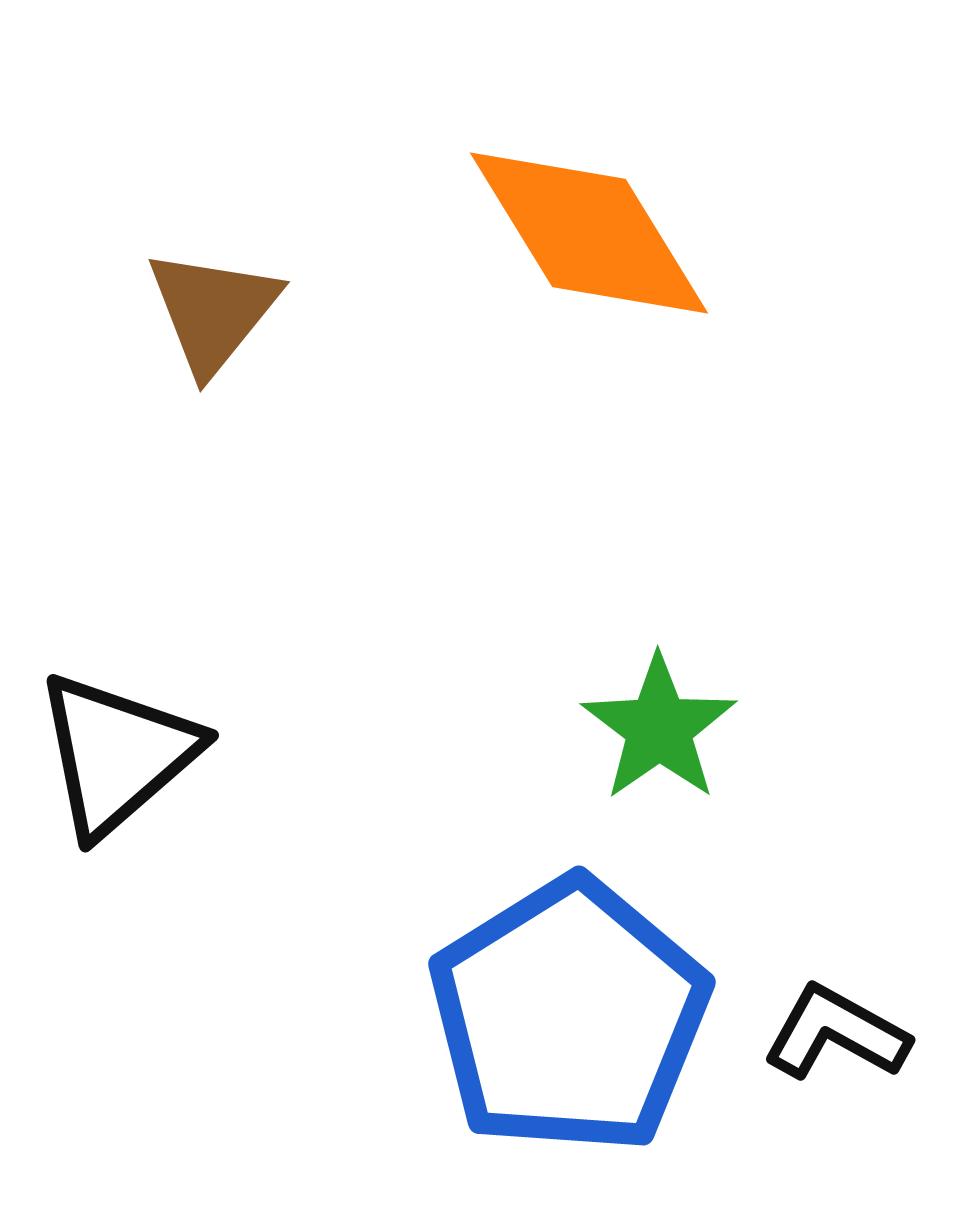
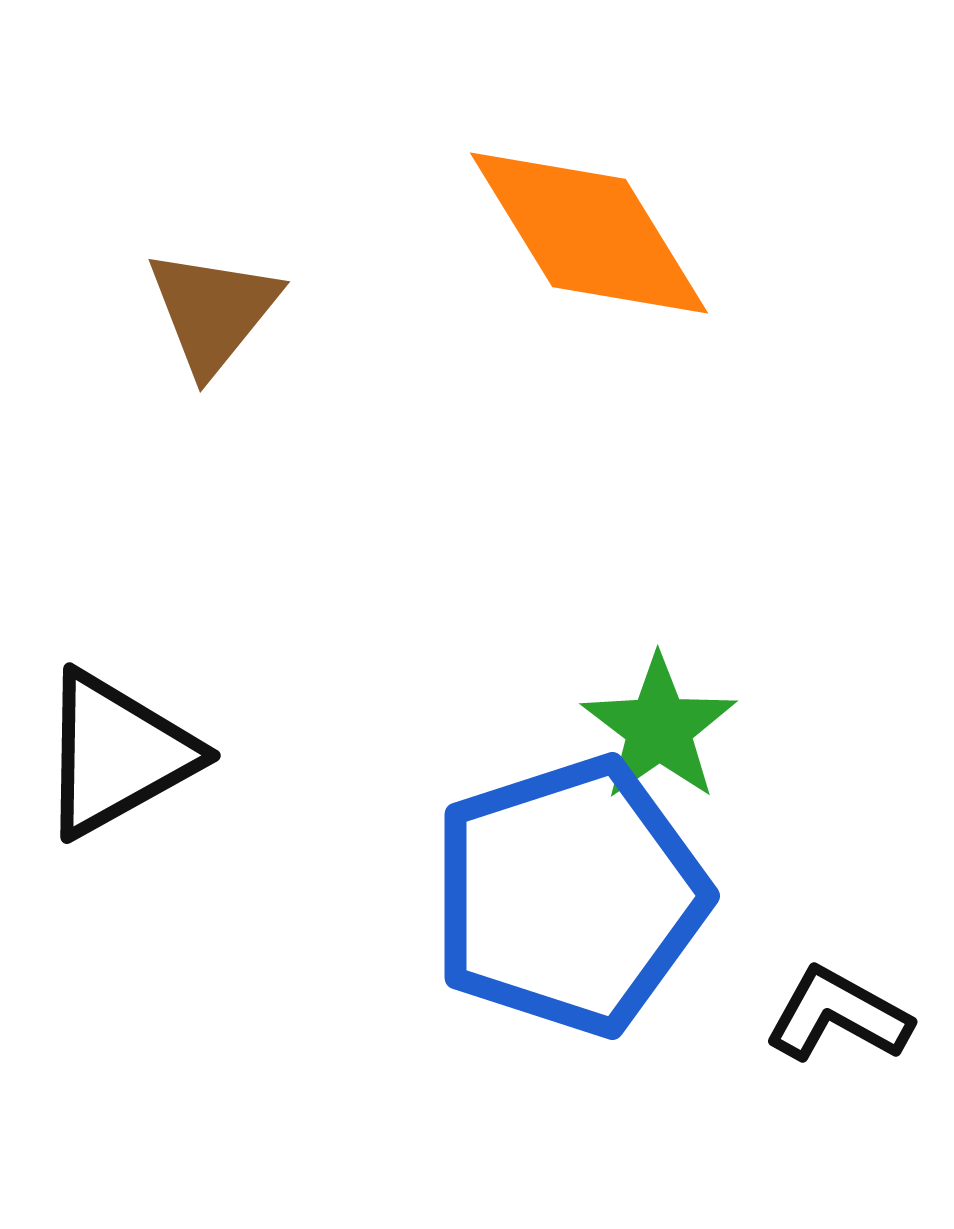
black triangle: rotated 12 degrees clockwise
blue pentagon: moved 120 px up; rotated 14 degrees clockwise
black L-shape: moved 2 px right, 18 px up
